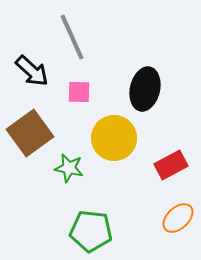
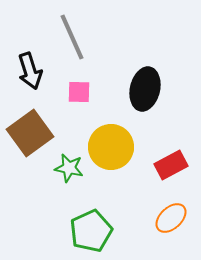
black arrow: moved 2 px left; rotated 30 degrees clockwise
yellow circle: moved 3 px left, 9 px down
orange ellipse: moved 7 px left
green pentagon: rotated 30 degrees counterclockwise
